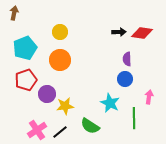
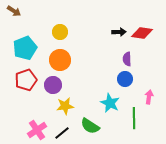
brown arrow: moved 2 px up; rotated 112 degrees clockwise
purple circle: moved 6 px right, 9 px up
black line: moved 2 px right, 1 px down
